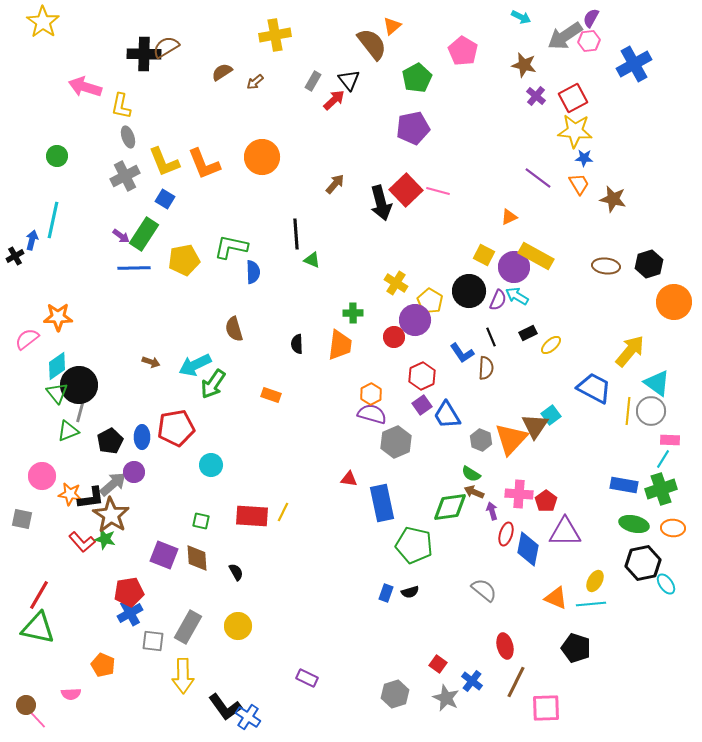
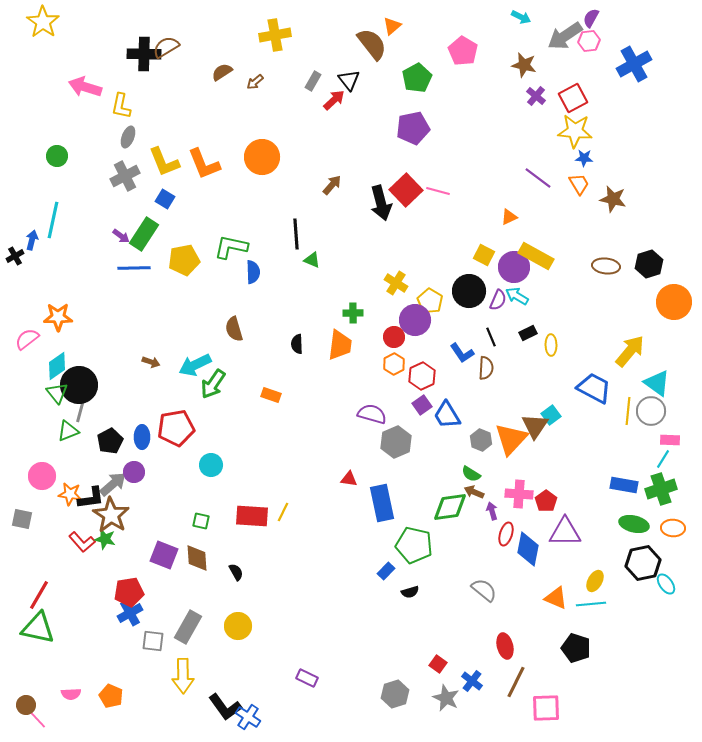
gray ellipse at (128, 137): rotated 40 degrees clockwise
brown arrow at (335, 184): moved 3 px left, 1 px down
yellow ellipse at (551, 345): rotated 50 degrees counterclockwise
orange hexagon at (371, 394): moved 23 px right, 30 px up
blue rectangle at (386, 593): moved 22 px up; rotated 24 degrees clockwise
orange pentagon at (103, 665): moved 8 px right, 31 px down
